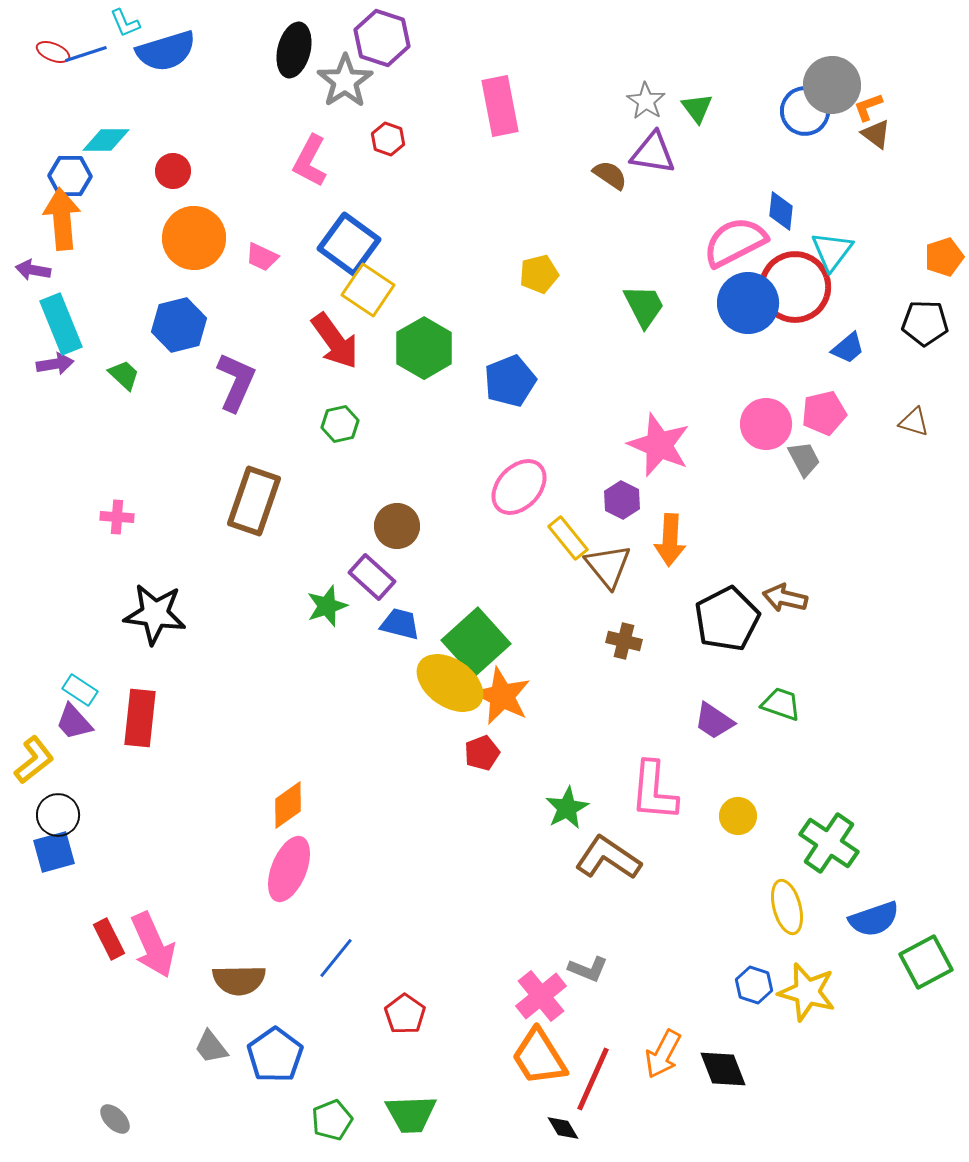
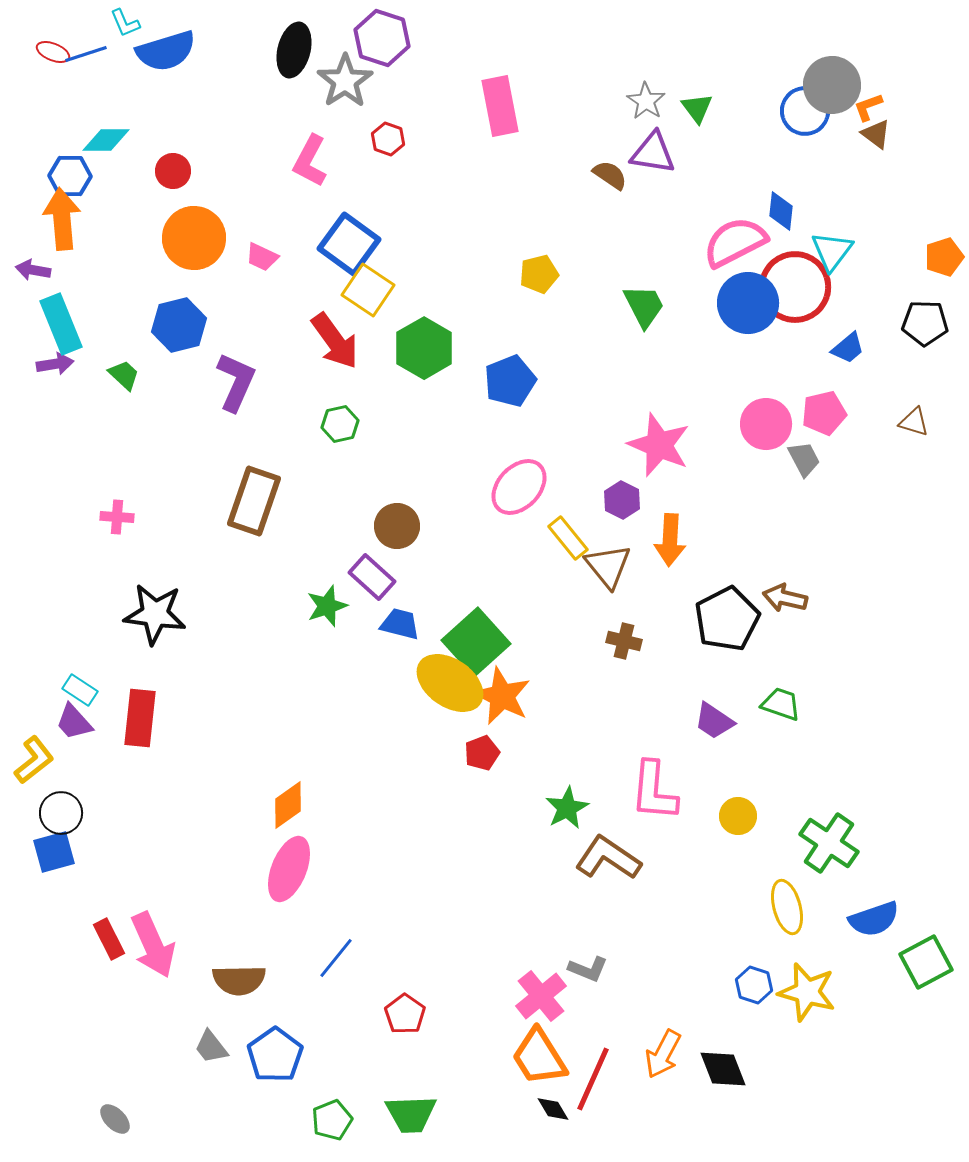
black circle at (58, 815): moved 3 px right, 2 px up
black diamond at (563, 1128): moved 10 px left, 19 px up
